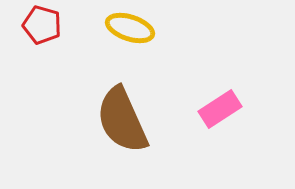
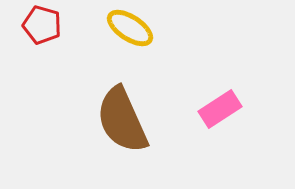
yellow ellipse: rotated 15 degrees clockwise
